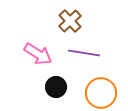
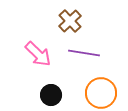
pink arrow: rotated 12 degrees clockwise
black circle: moved 5 px left, 8 px down
